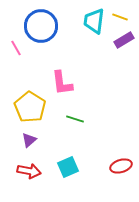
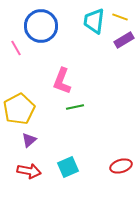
pink L-shape: moved 2 px up; rotated 28 degrees clockwise
yellow pentagon: moved 11 px left, 2 px down; rotated 12 degrees clockwise
green line: moved 12 px up; rotated 30 degrees counterclockwise
